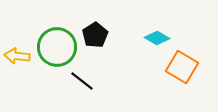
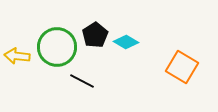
cyan diamond: moved 31 px left, 4 px down
black line: rotated 10 degrees counterclockwise
